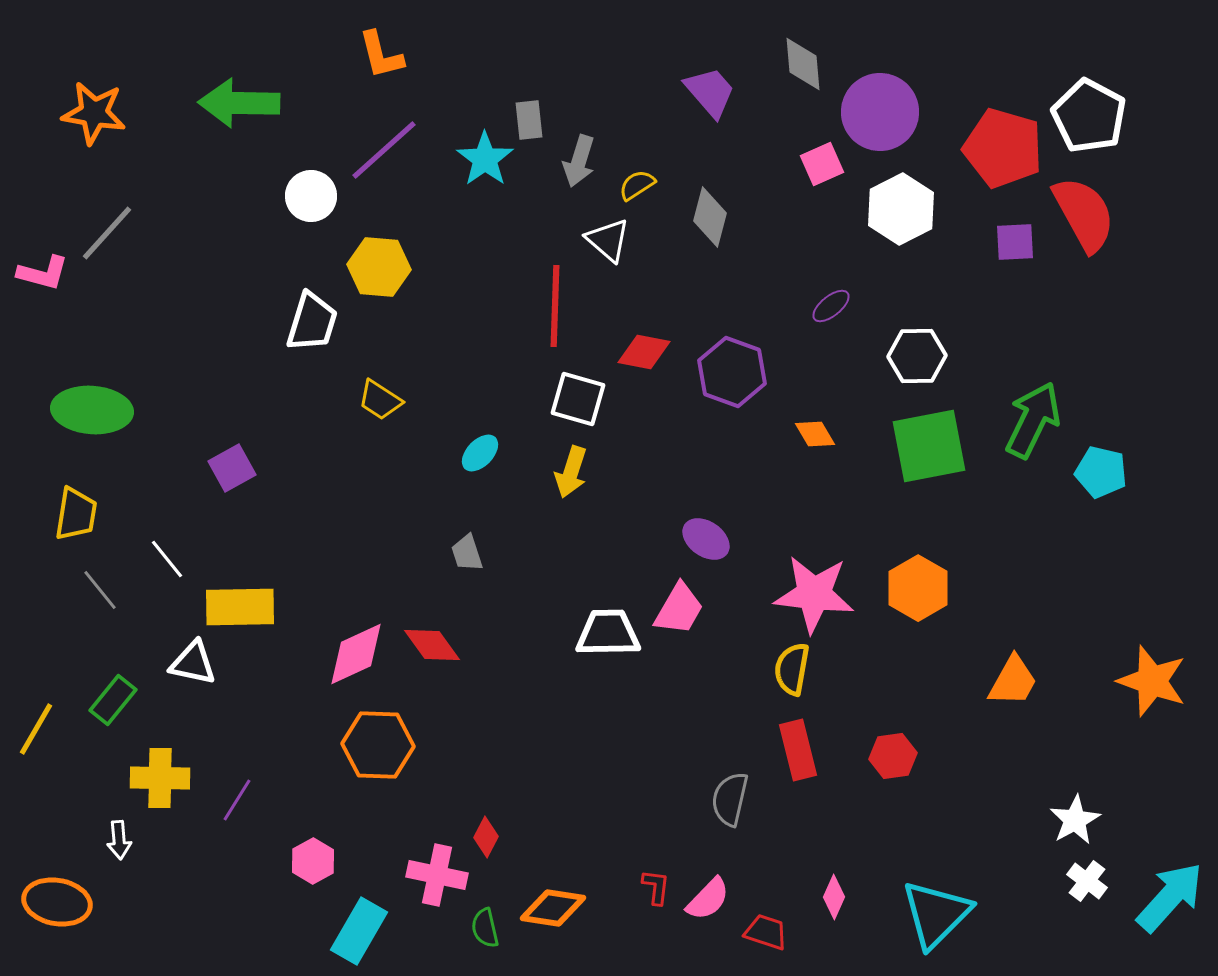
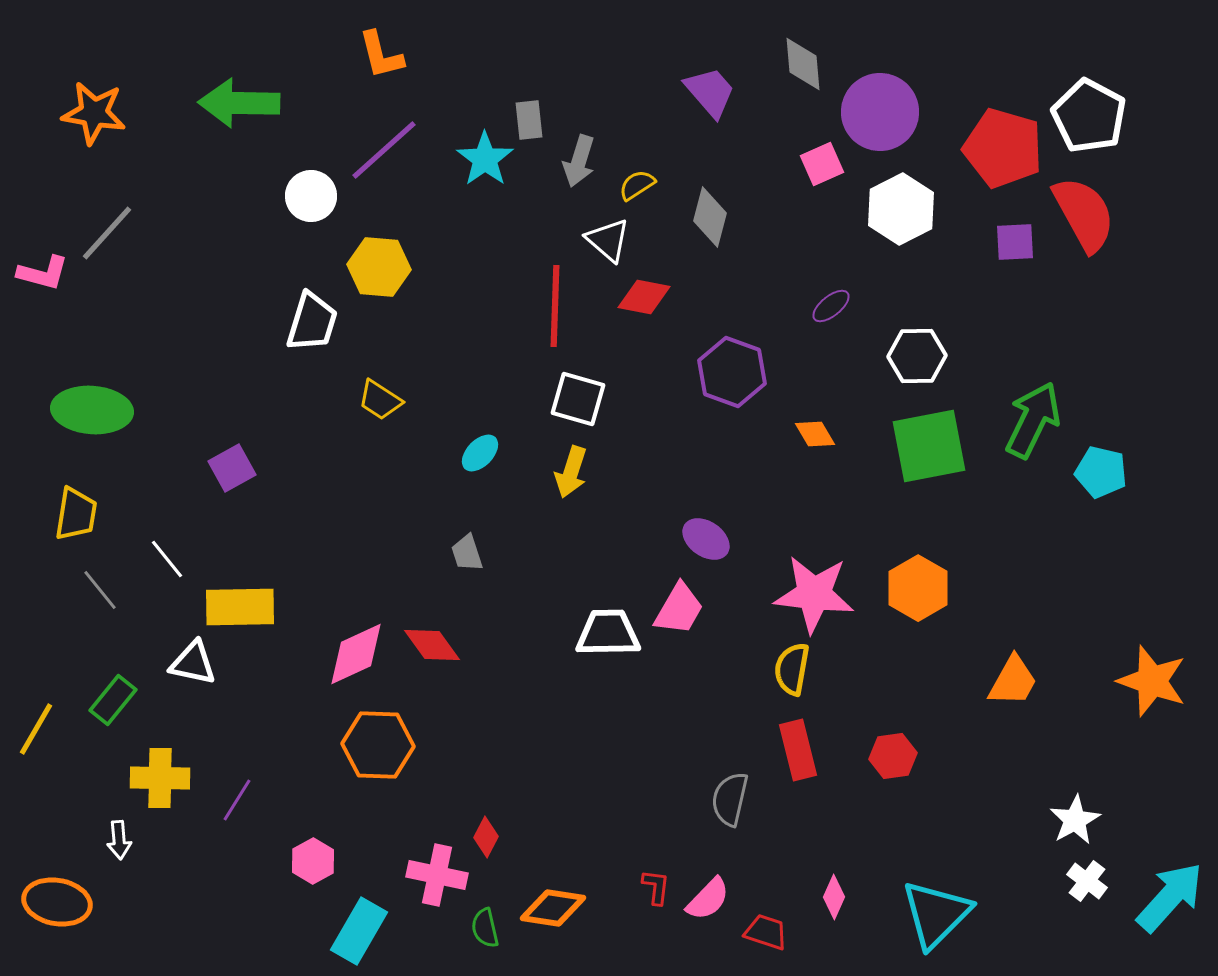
red diamond at (644, 352): moved 55 px up
